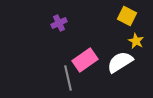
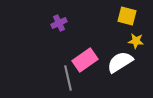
yellow square: rotated 12 degrees counterclockwise
yellow star: rotated 21 degrees counterclockwise
